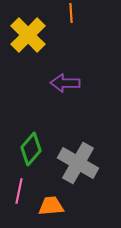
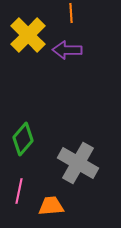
purple arrow: moved 2 px right, 33 px up
green diamond: moved 8 px left, 10 px up
